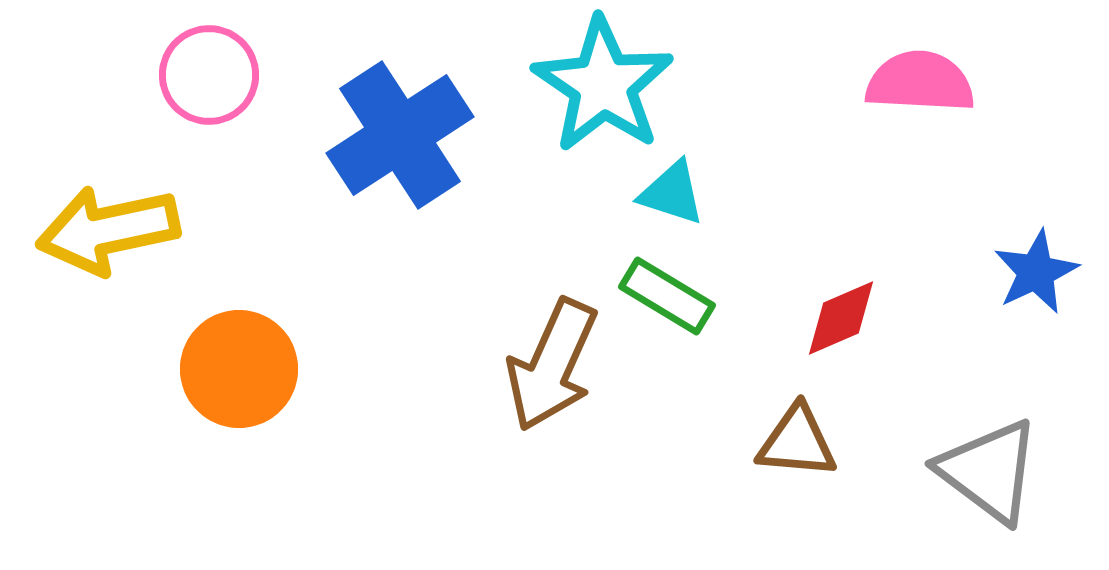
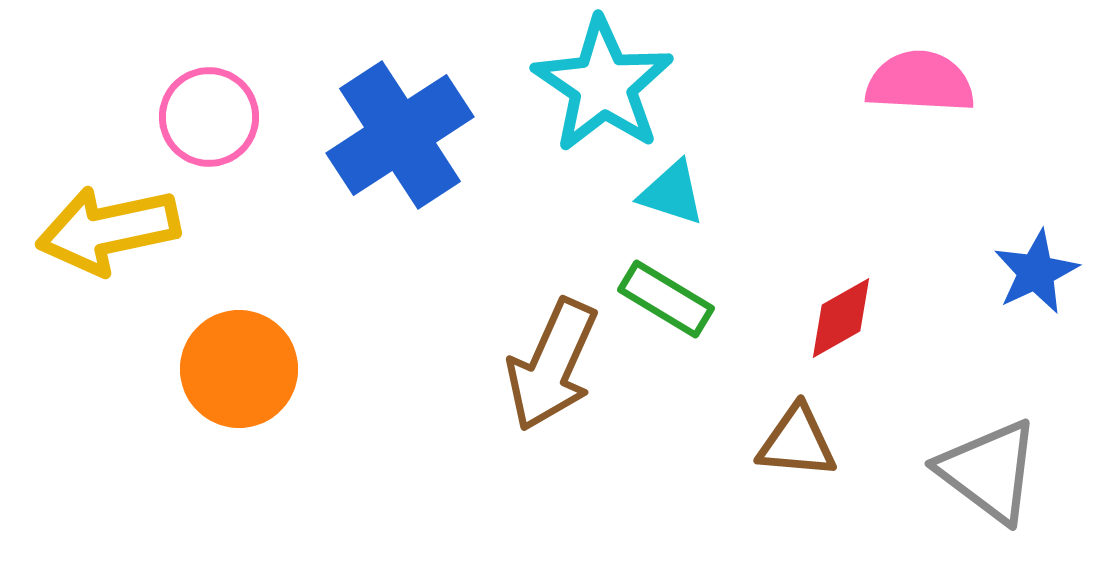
pink circle: moved 42 px down
green rectangle: moved 1 px left, 3 px down
red diamond: rotated 6 degrees counterclockwise
